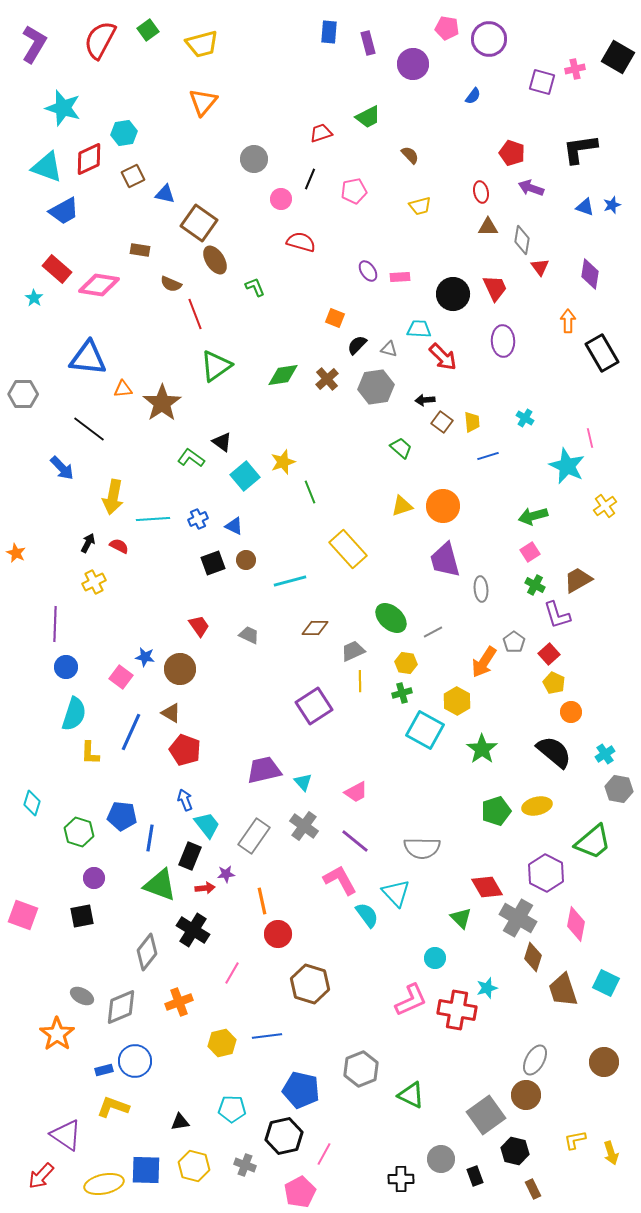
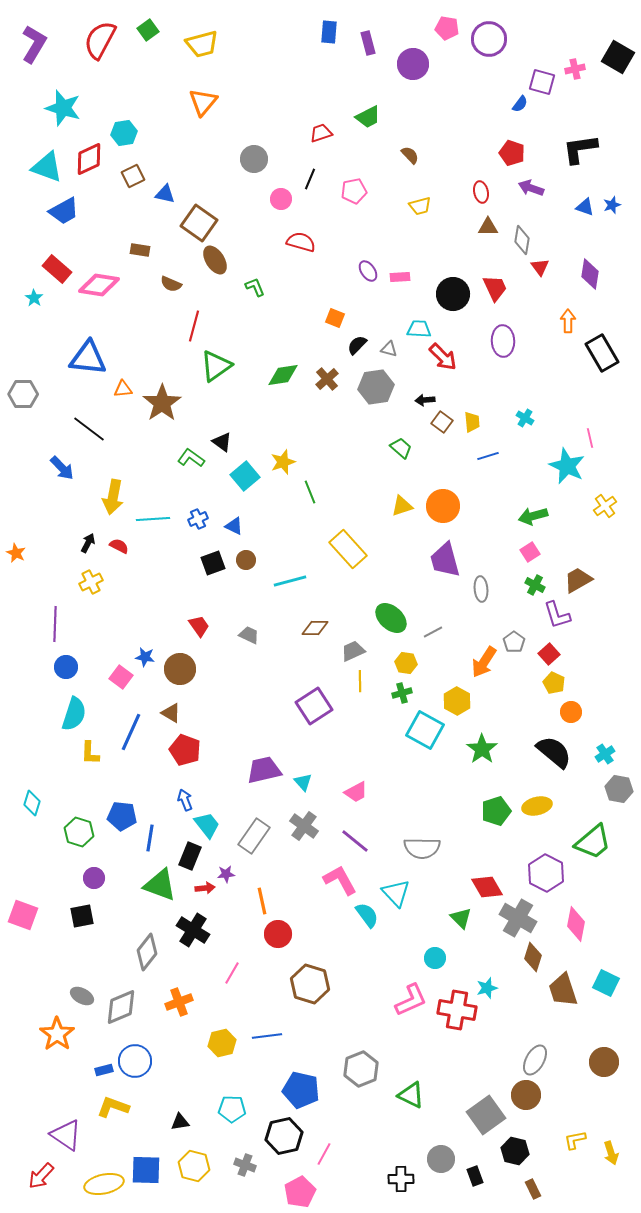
blue semicircle at (473, 96): moved 47 px right, 8 px down
red line at (195, 314): moved 1 px left, 12 px down; rotated 36 degrees clockwise
yellow cross at (94, 582): moved 3 px left
